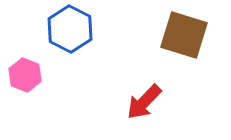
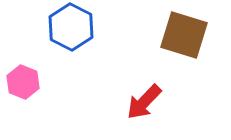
blue hexagon: moved 1 px right, 2 px up
pink hexagon: moved 2 px left, 7 px down
